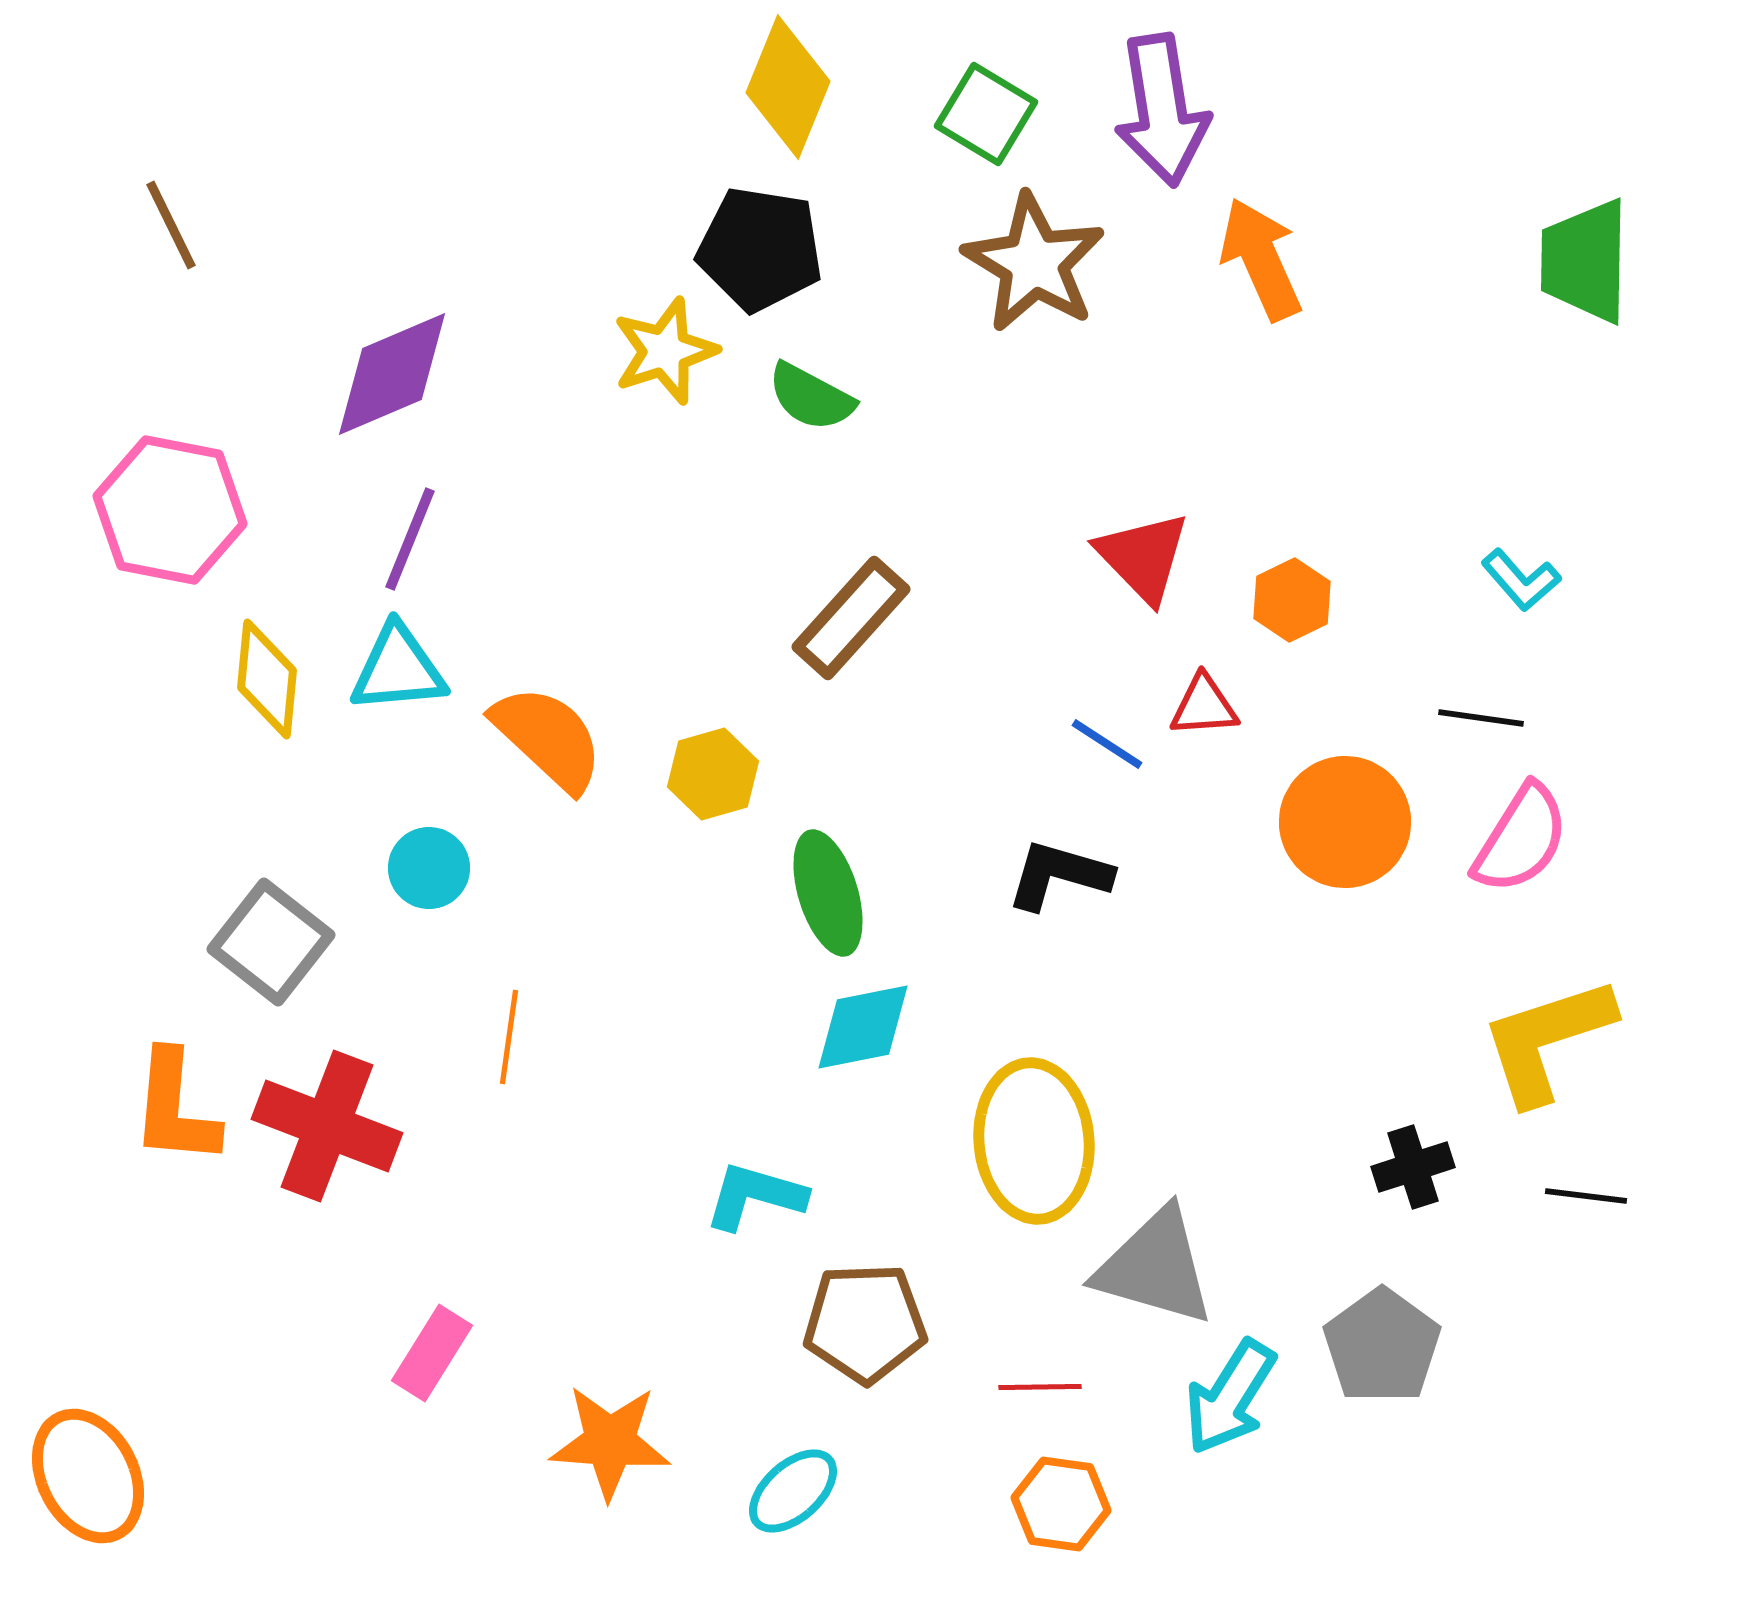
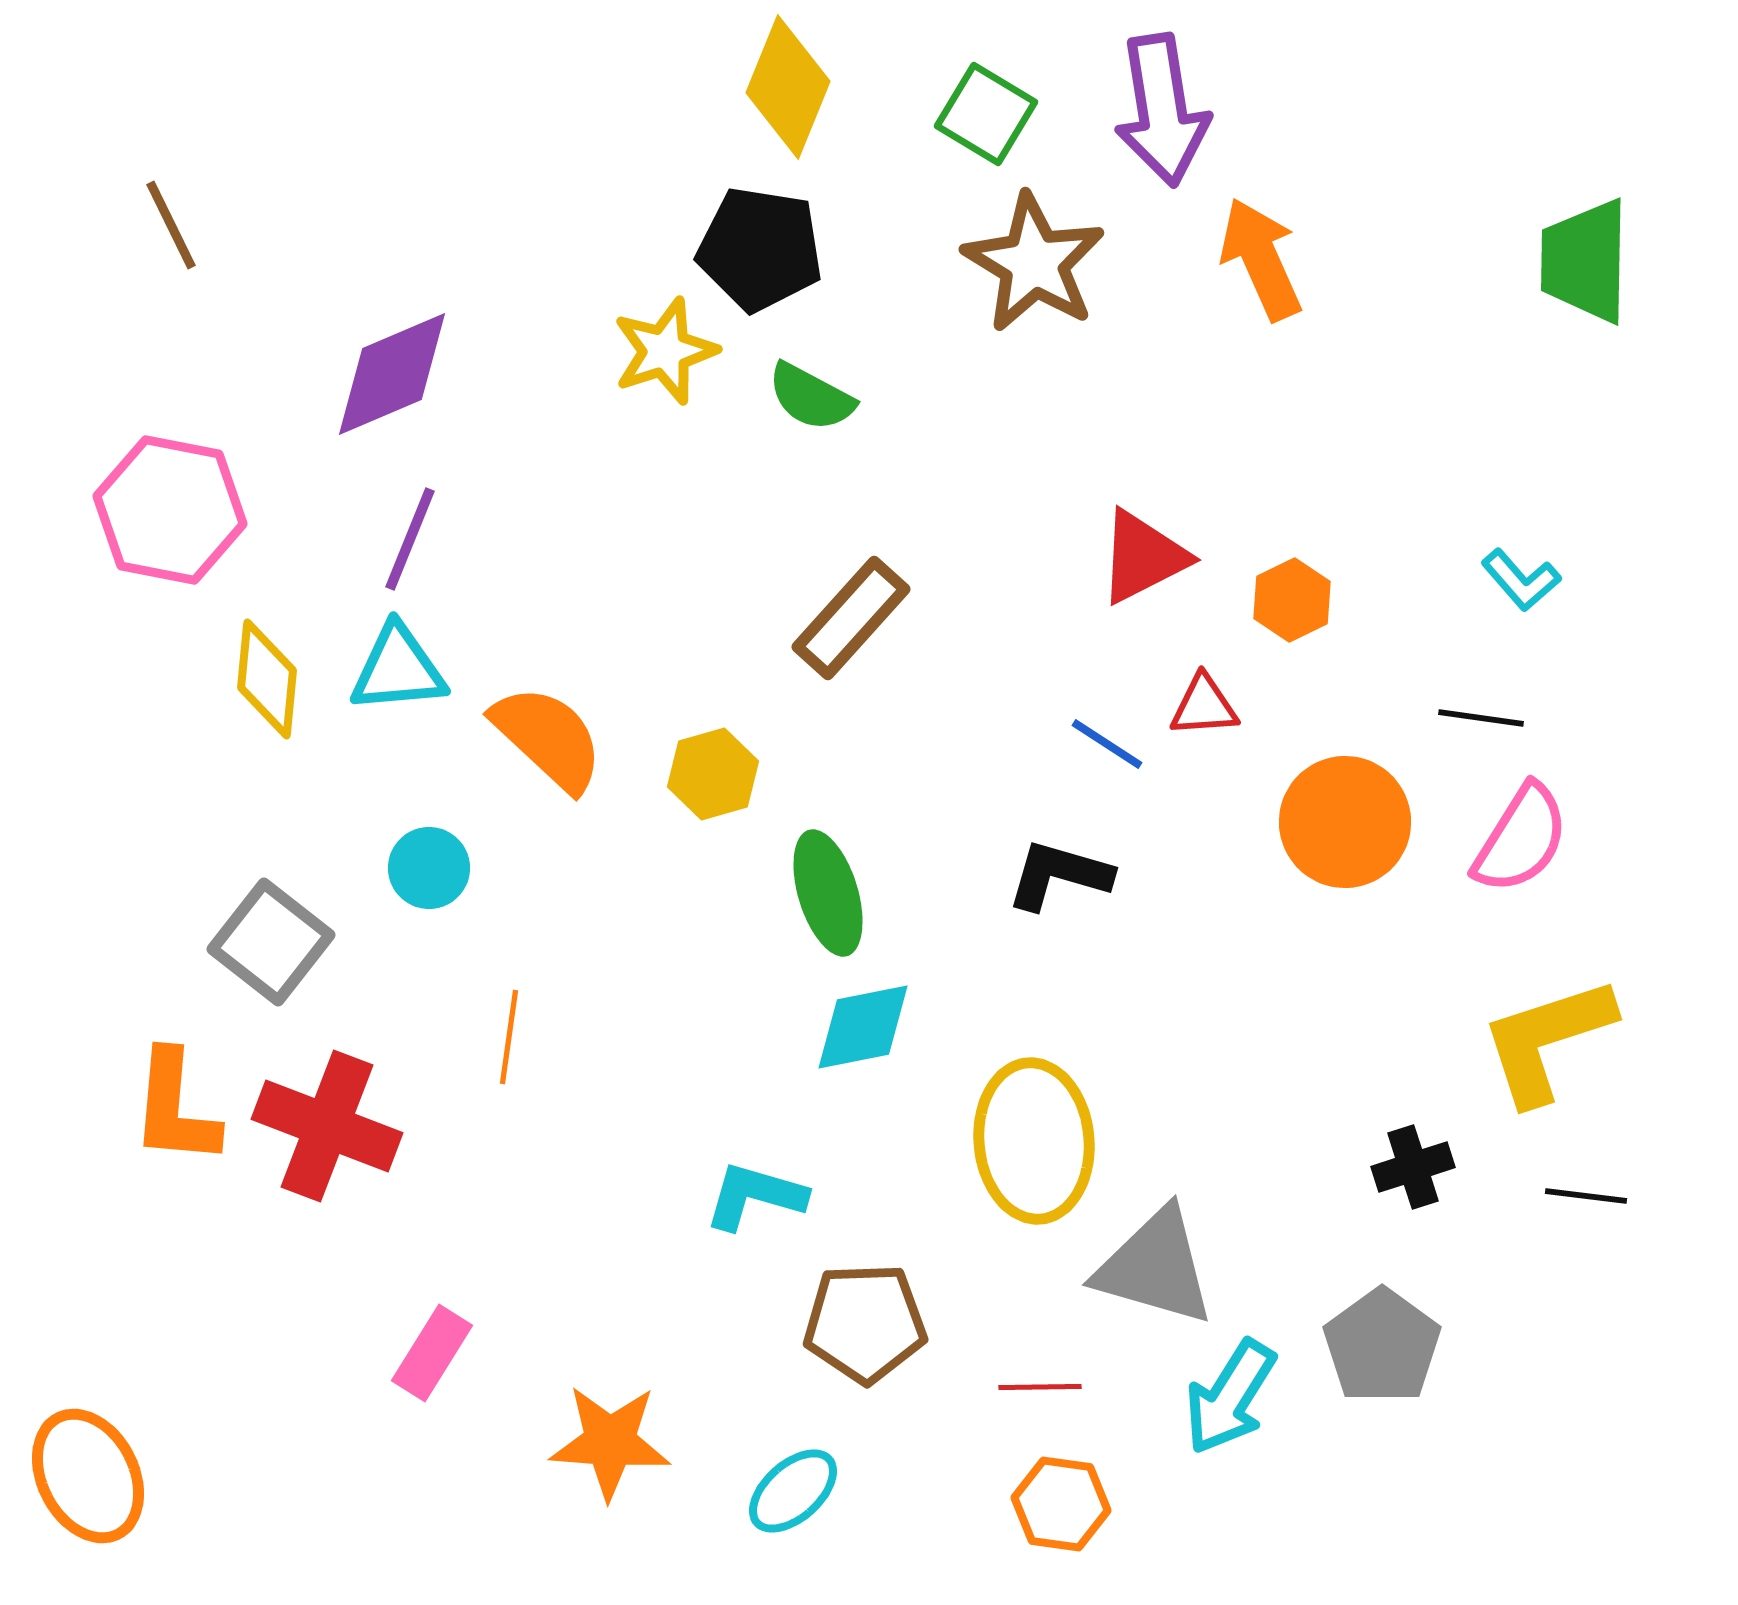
red triangle at (1143, 557): rotated 47 degrees clockwise
